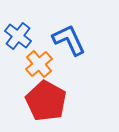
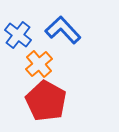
blue cross: moved 1 px up
blue L-shape: moved 6 px left, 10 px up; rotated 18 degrees counterclockwise
